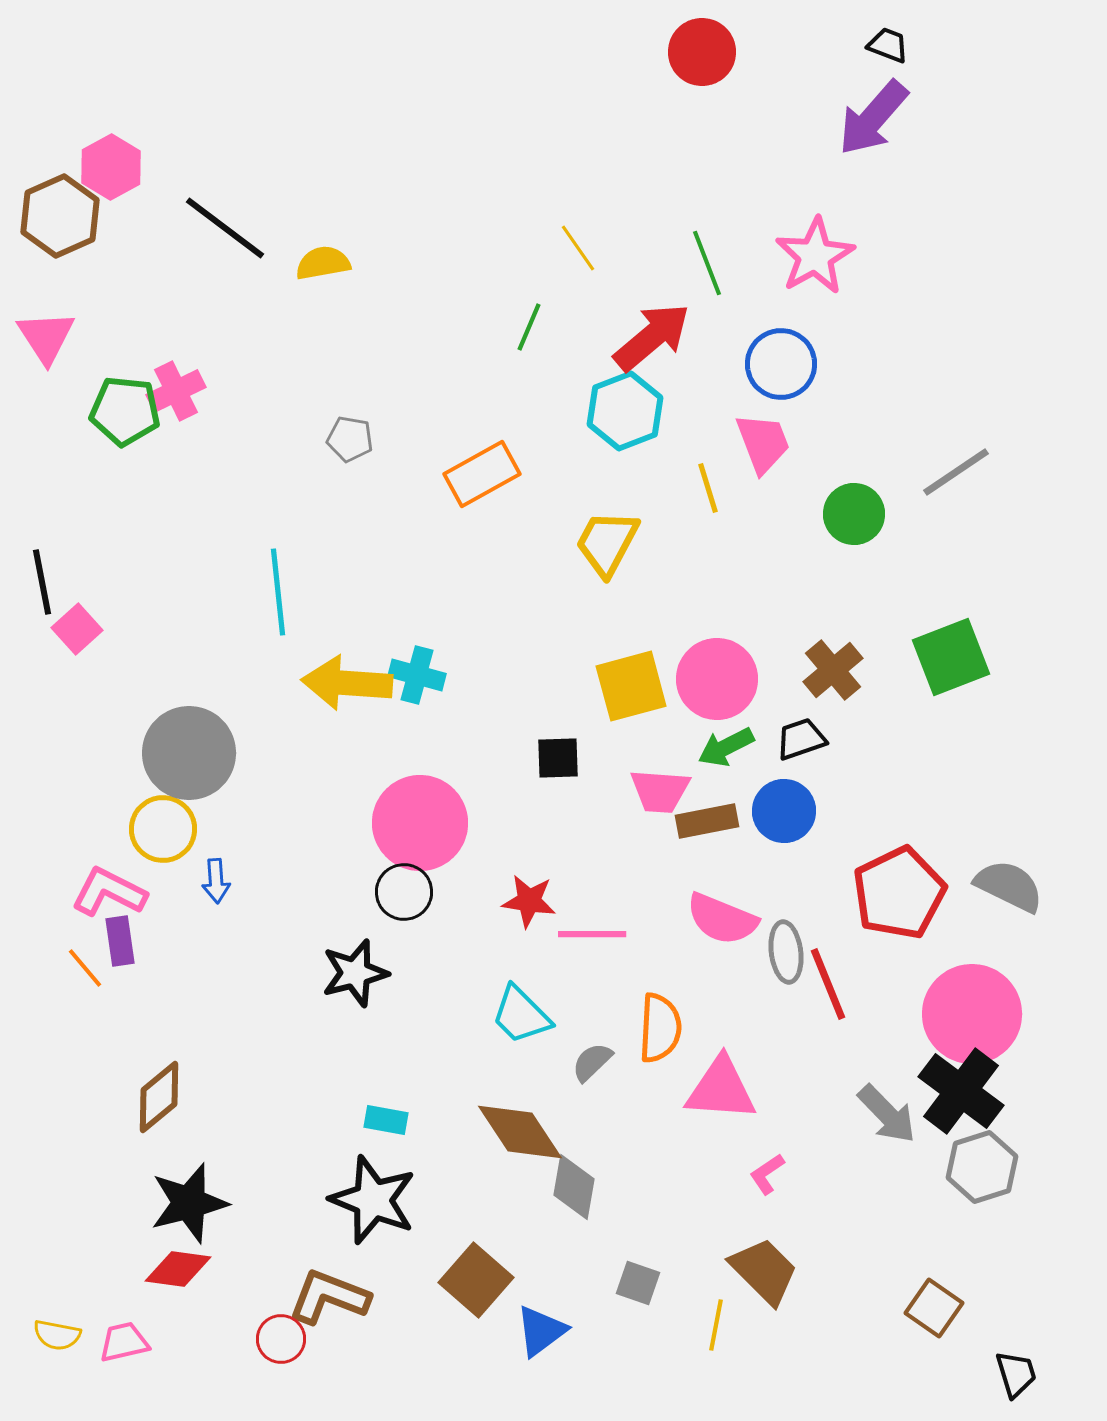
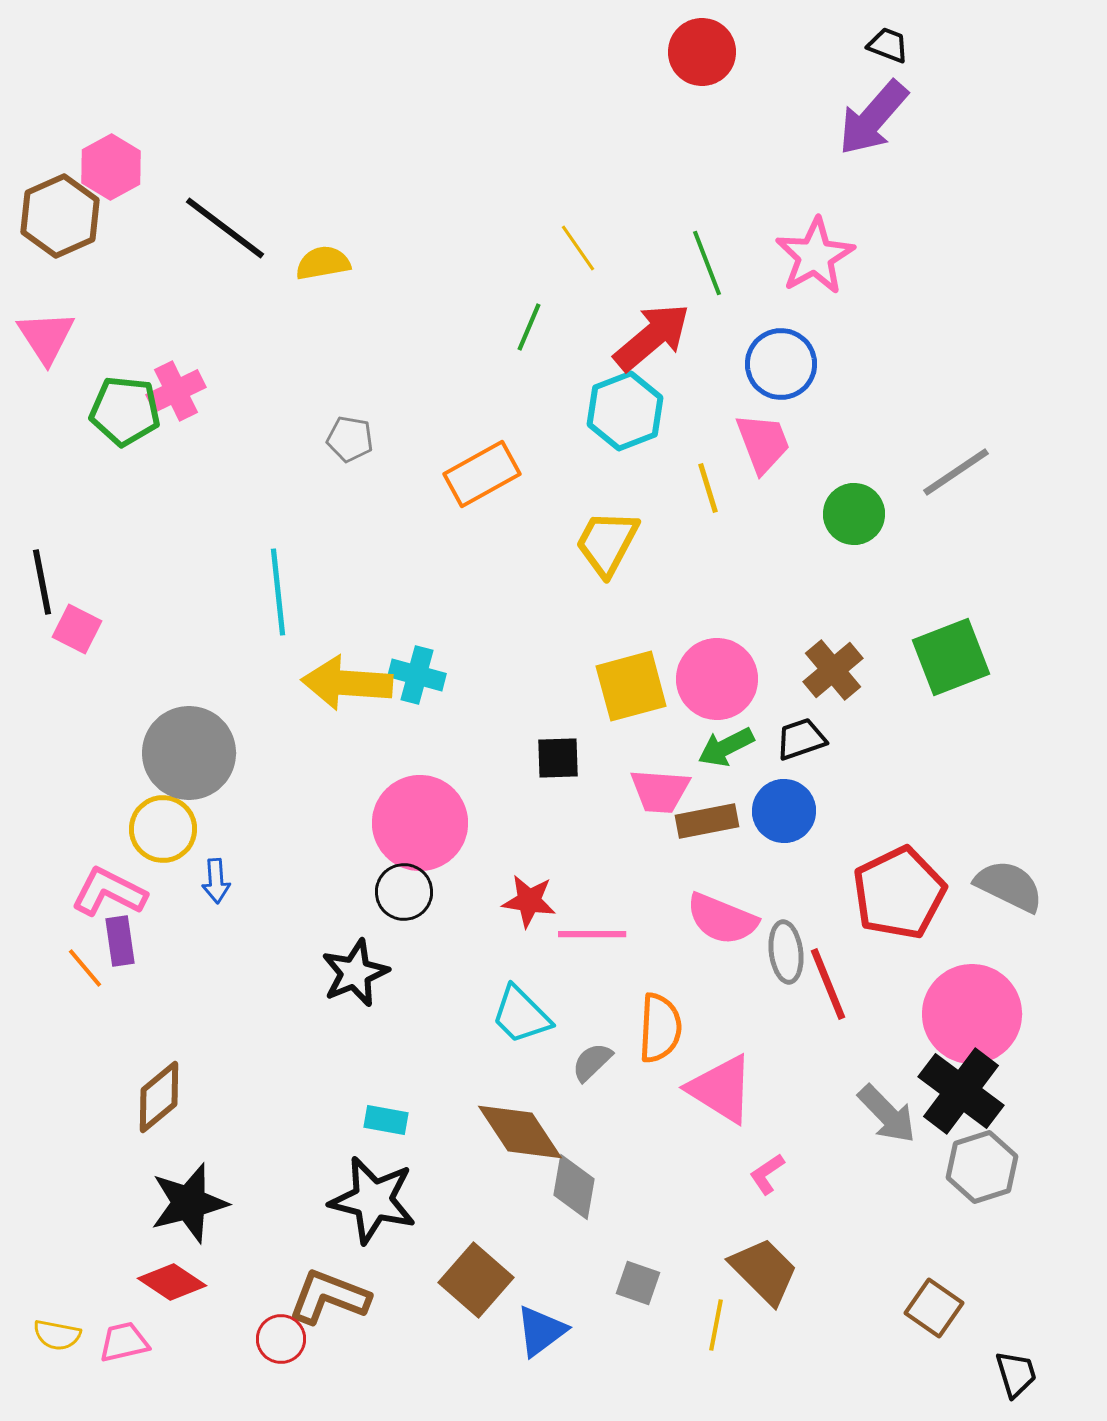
pink square at (77, 629): rotated 21 degrees counterclockwise
black star at (355, 973): rotated 8 degrees counterclockwise
pink triangle at (721, 1089): rotated 28 degrees clockwise
black star at (373, 1200): rotated 8 degrees counterclockwise
red diamond at (178, 1269): moved 6 px left, 13 px down; rotated 26 degrees clockwise
